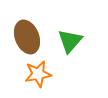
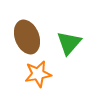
green triangle: moved 1 px left, 2 px down
